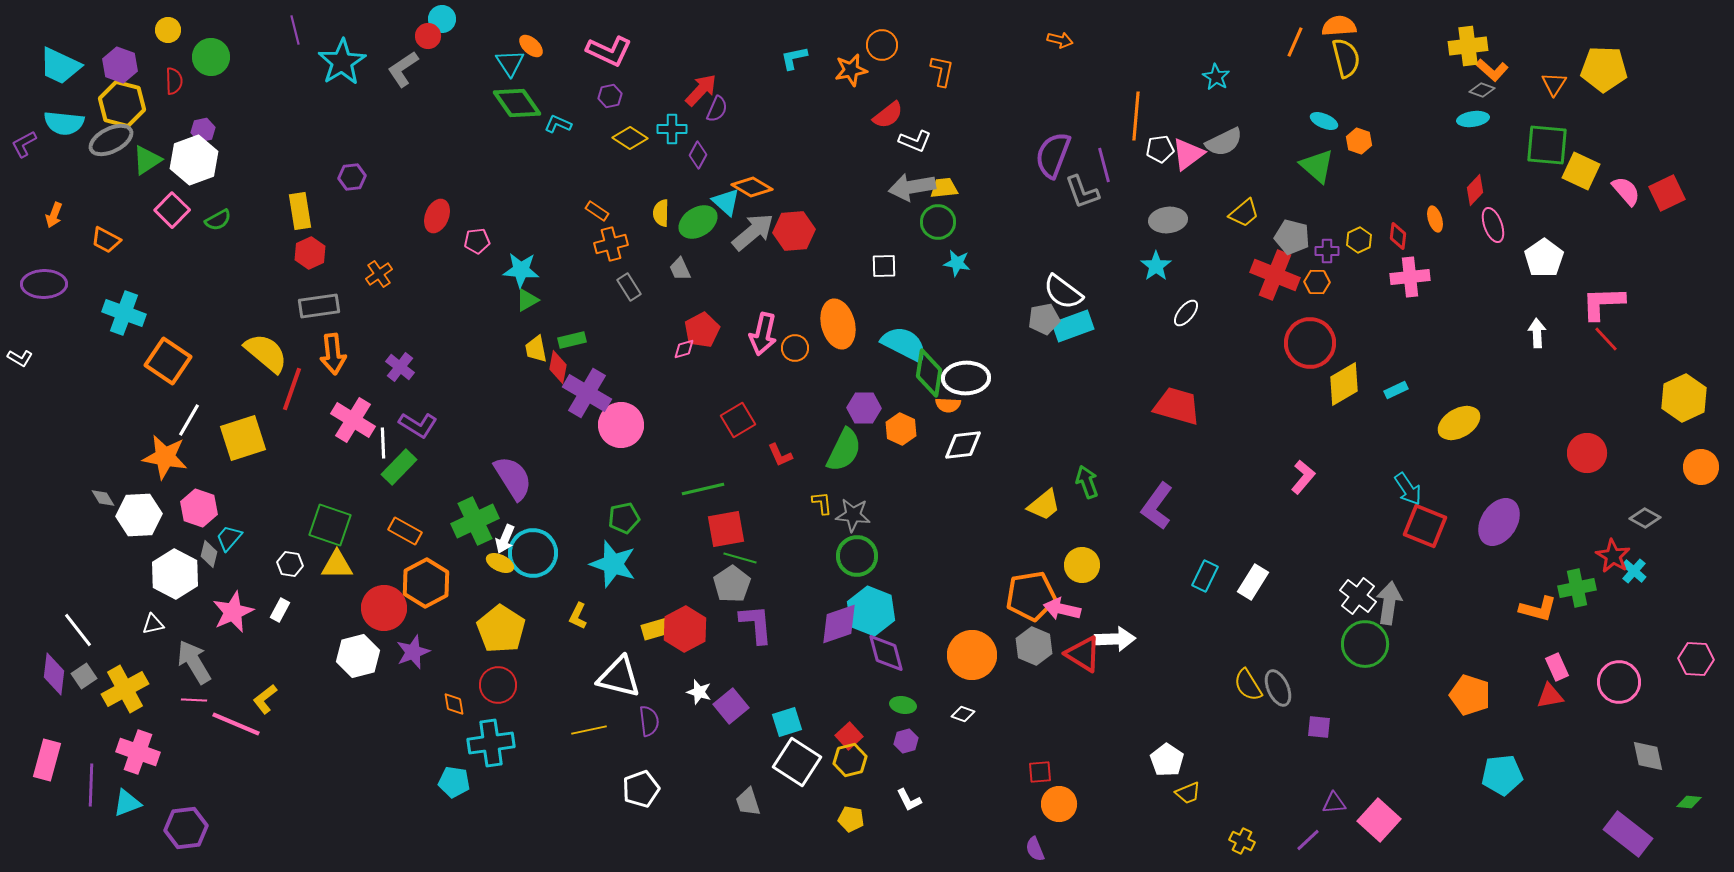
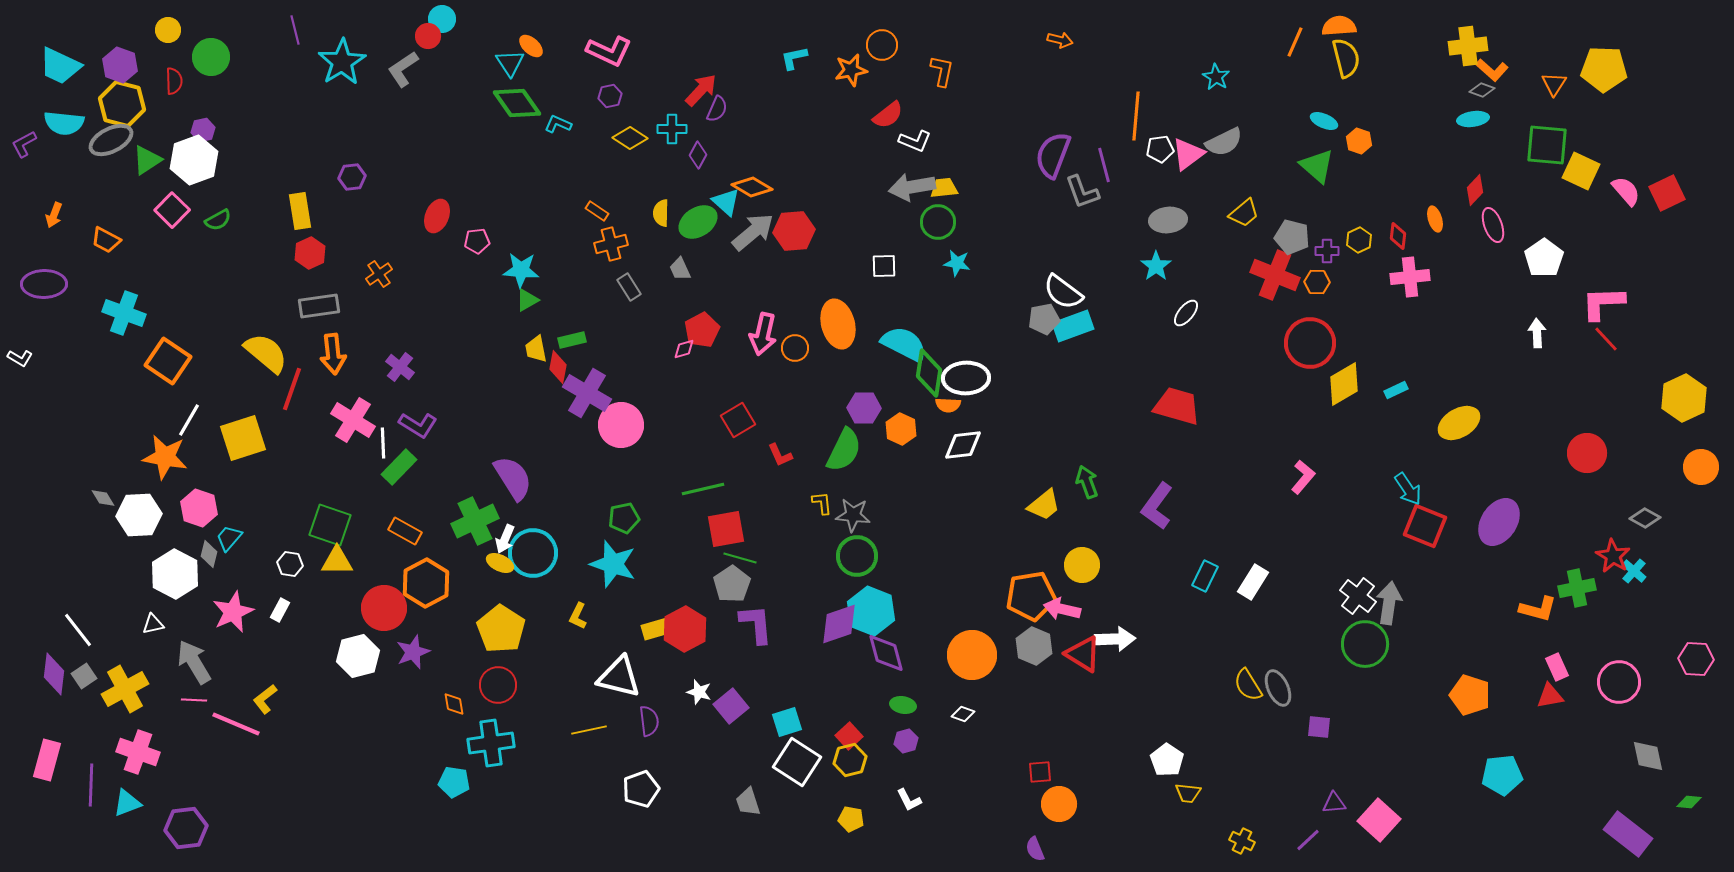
yellow triangle at (337, 565): moved 4 px up
yellow trapezoid at (1188, 793): rotated 28 degrees clockwise
